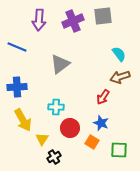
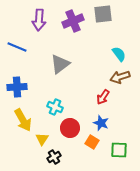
gray square: moved 2 px up
cyan cross: moved 1 px left; rotated 21 degrees clockwise
